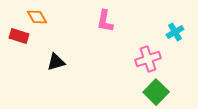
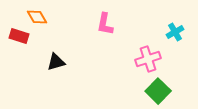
pink L-shape: moved 3 px down
green square: moved 2 px right, 1 px up
